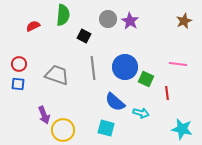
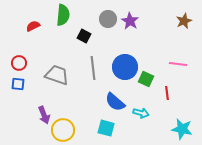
red circle: moved 1 px up
